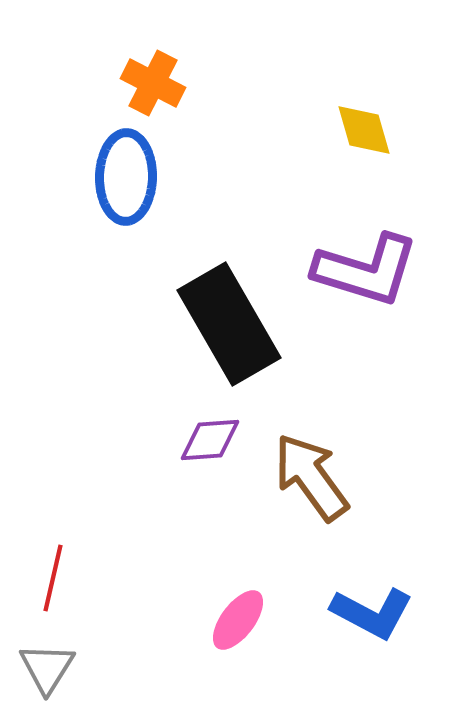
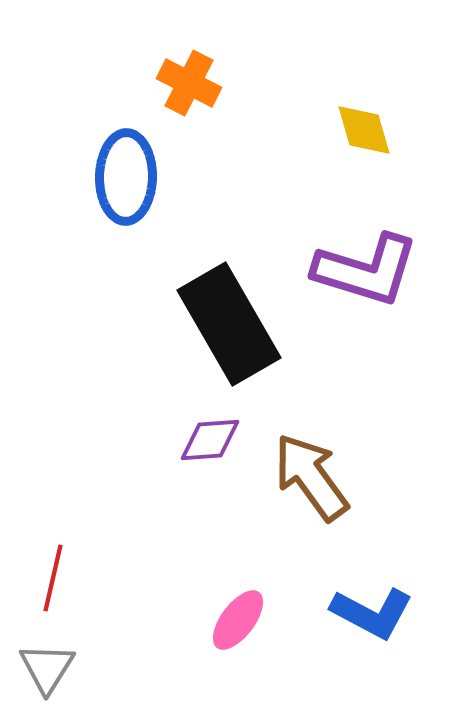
orange cross: moved 36 px right
